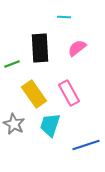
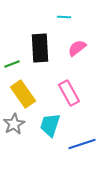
yellow rectangle: moved 11 px left
gray star: rotated 15 degrees clockwise
blue line: moved 4 px left, 1 px up
